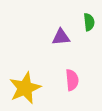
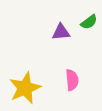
green semicircle: rotated 60 degrees clockwise
purple triangle: moved 5 px up
